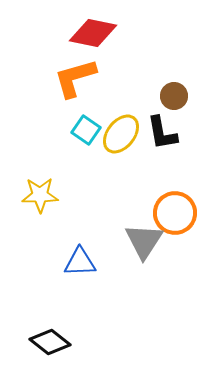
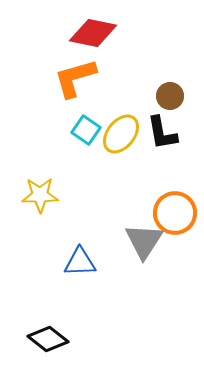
brown circle: moved 4 px left
black diamond: moved 2 px left, 3 px up
